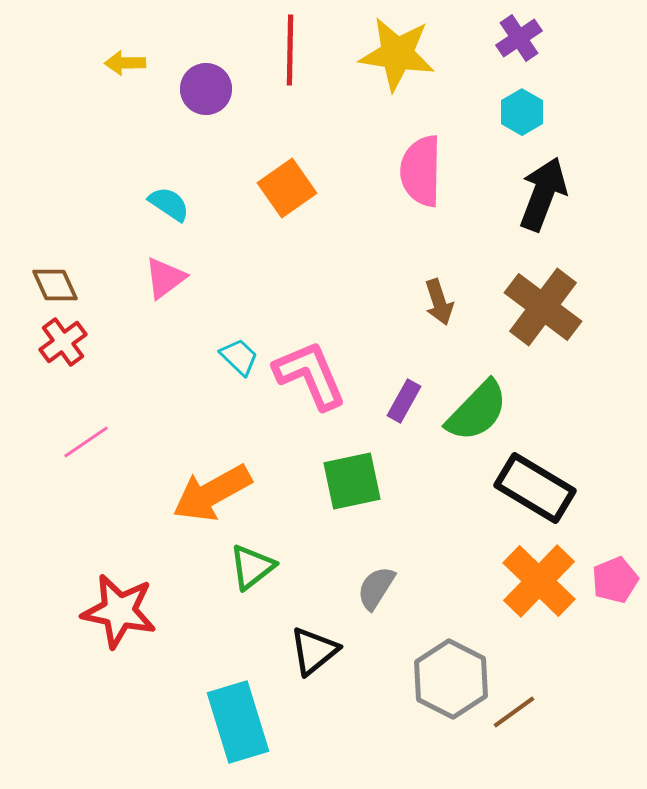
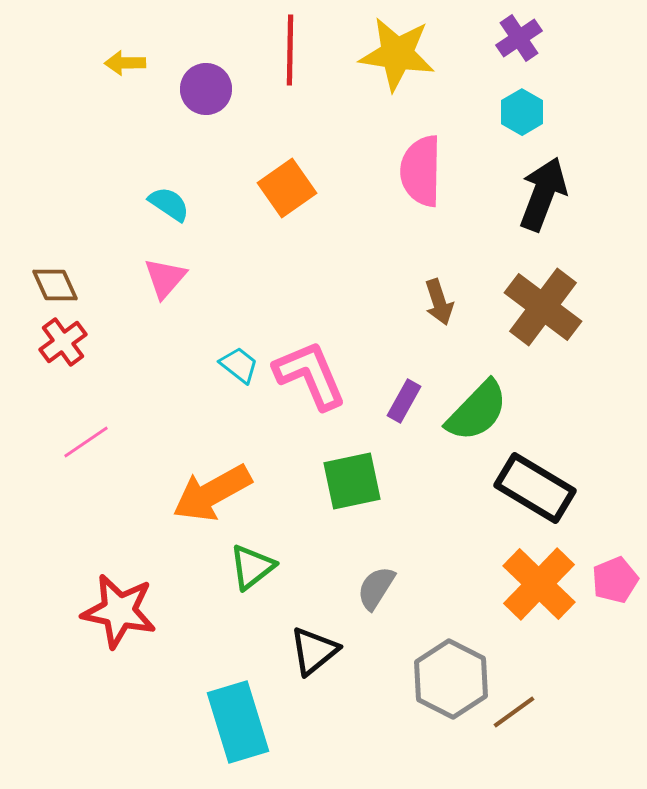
pink triangle: rotated 12 degrees counterclockwise
cyan trapezoid: moved 8 px down; rotated 6 degrees counterclockwise
orange cross: moved 3 px down
